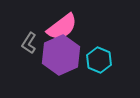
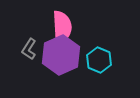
pink semicircle: rotated 56 degrees counterclockwise
gray L-shape: moved 6 px down
